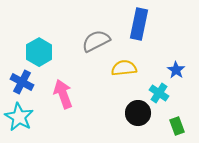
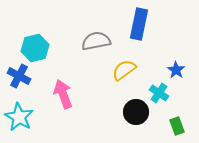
gray semicircle: rotated 16 degrees clockwise
cyan hexagon: moved 4 px left, 4 px up; rotated 16 degrees clockwise
yellow semicircle: moved 2 px down; rotated 30 degrees counterclockwise
blue cross: moved 3 px left, 6 px up
black circle: moved 2 px left, 1 px up
